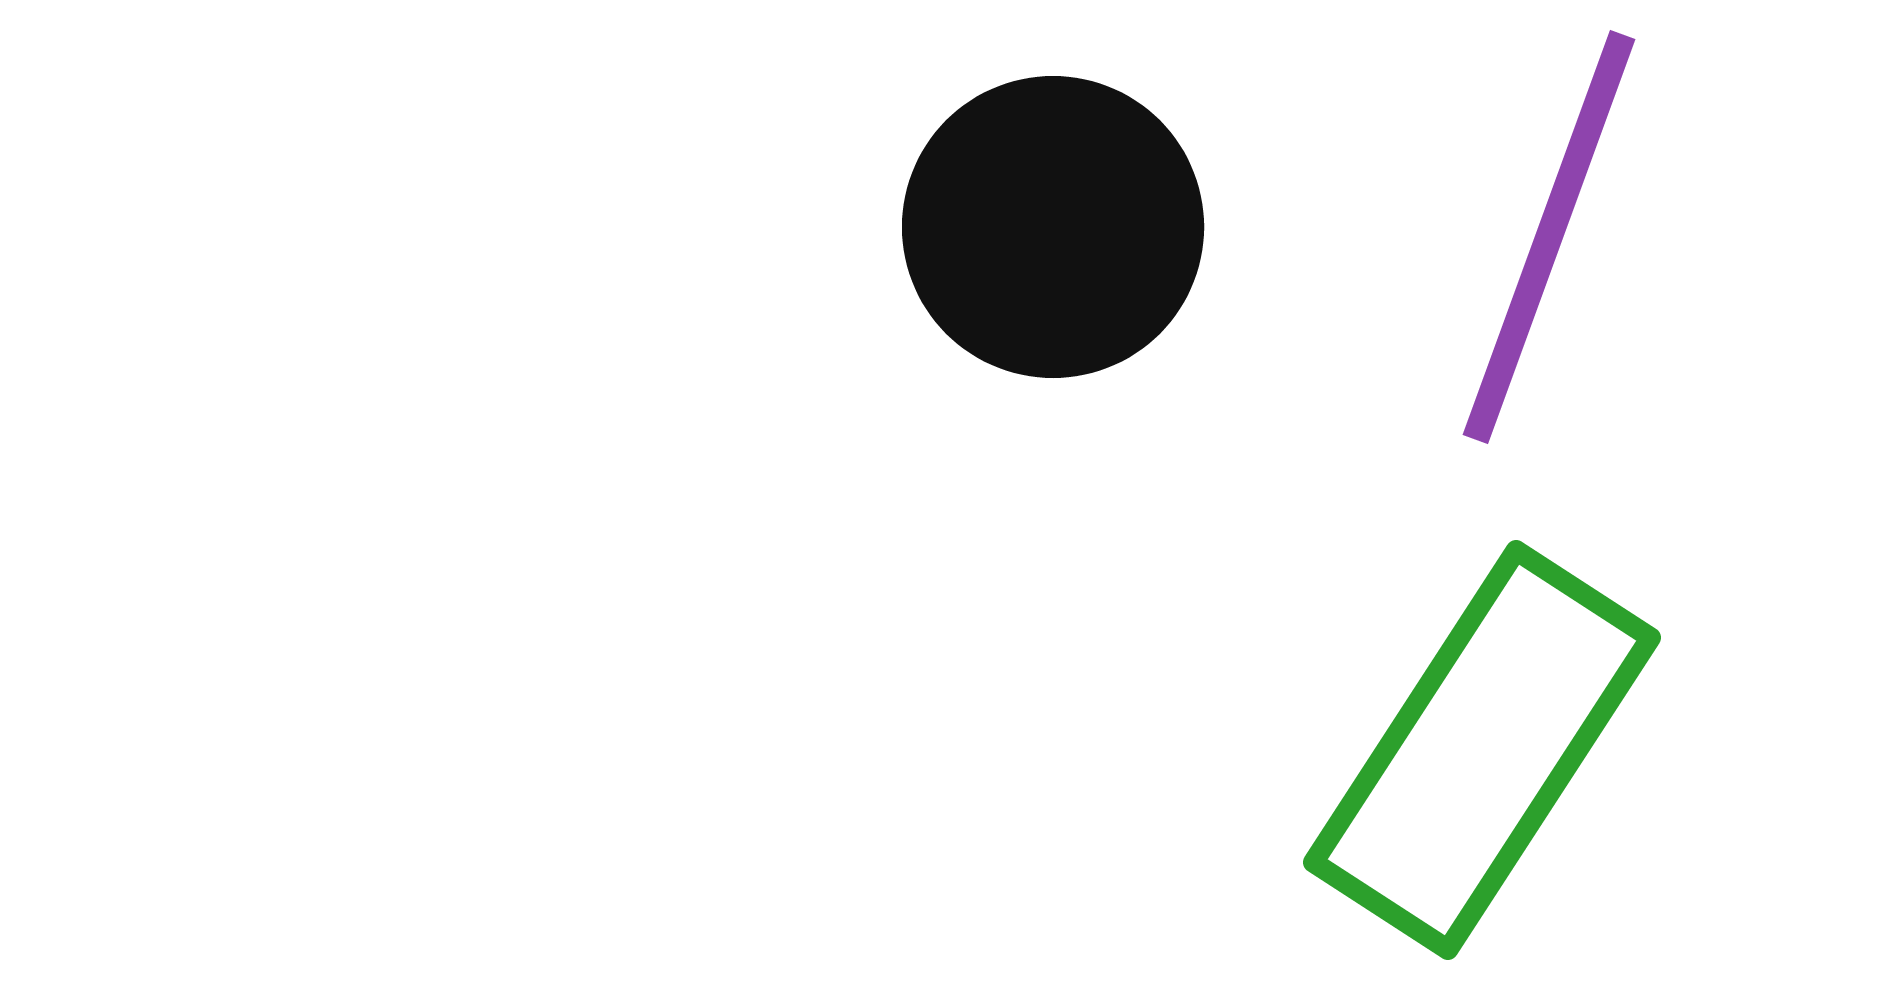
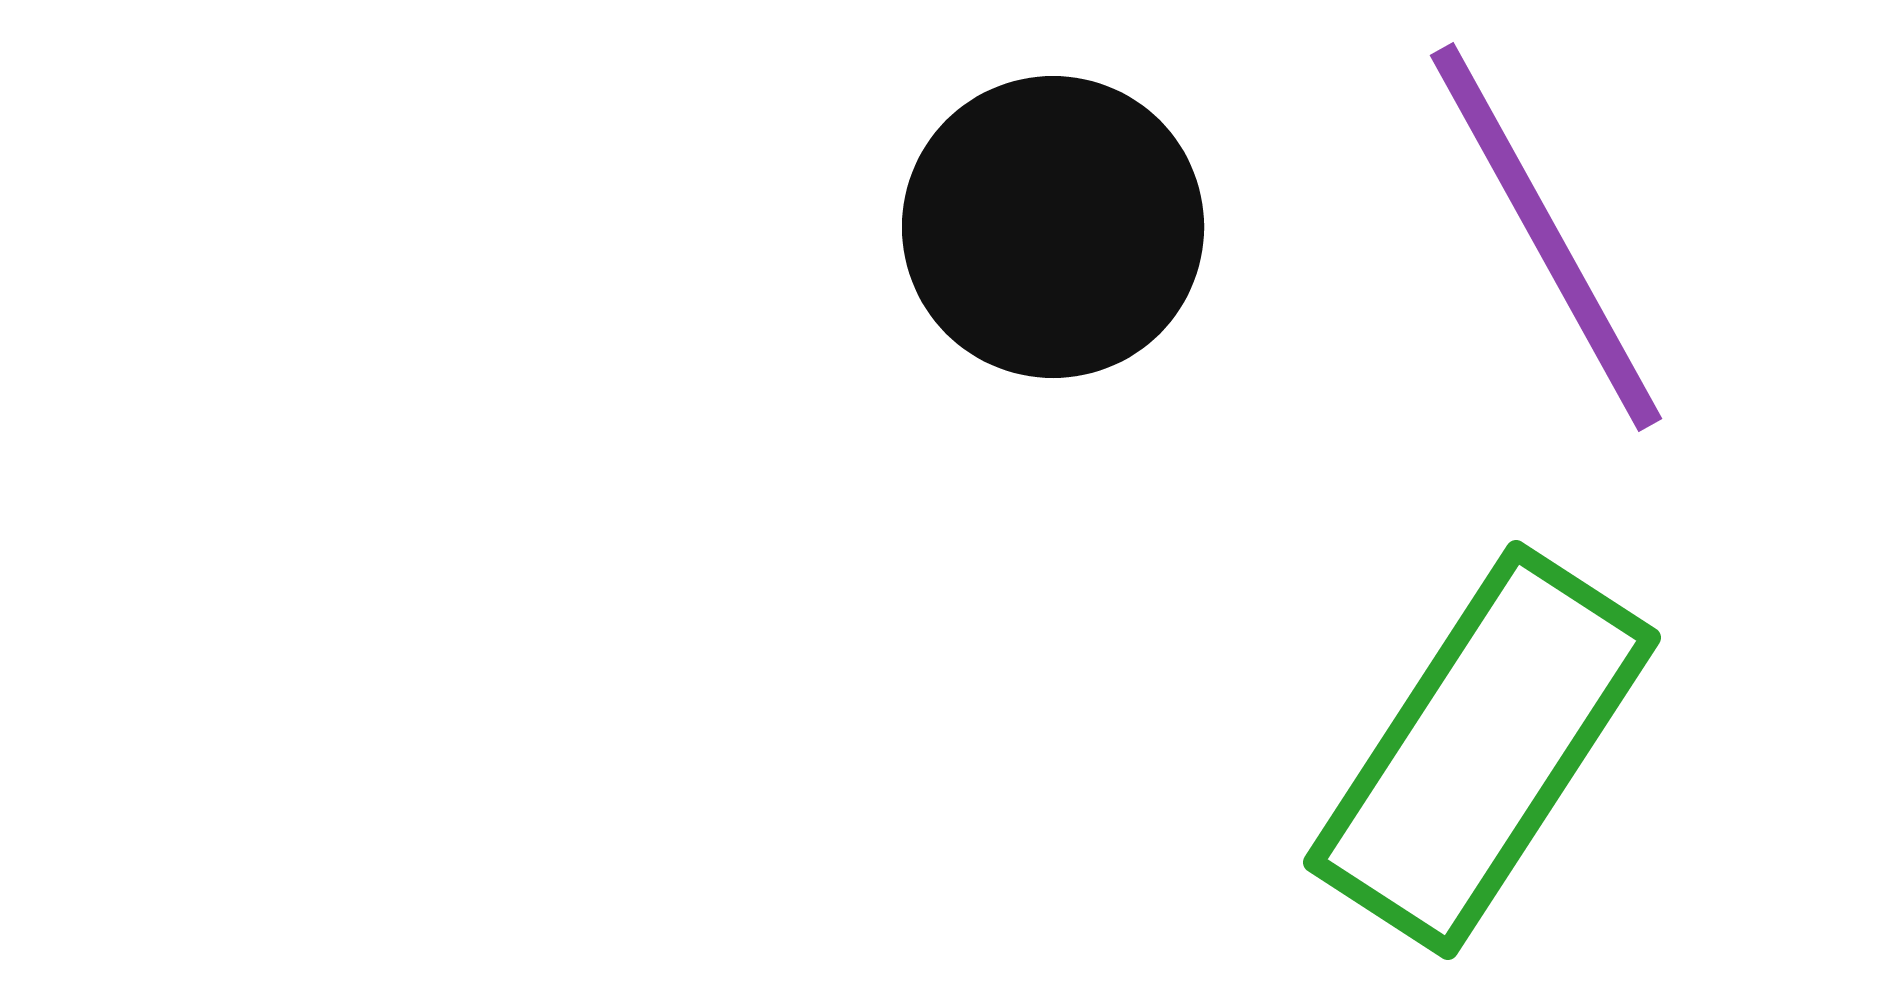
purple line: moved 3 px left; rotated 49 degrees counterclockwise
